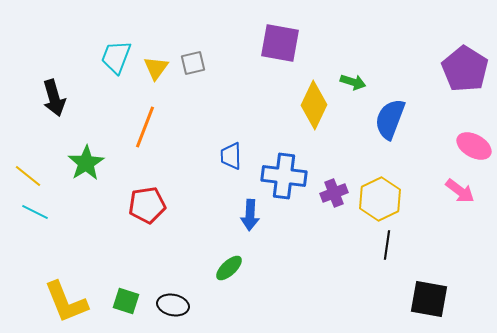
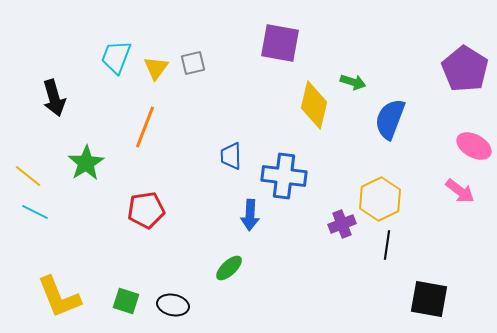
yellow diamond: rotated 12 degrees counterclockwise
purple cross: moved 8 px right, 31 px down
red pentagon: moved 1 px left, 5 px down
yellow L-shape: moved 7 px left, 5 px up
